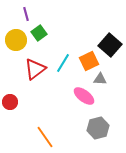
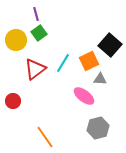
purple line: moved 10 px right
red circle: moved 3 px right, 1 px up
